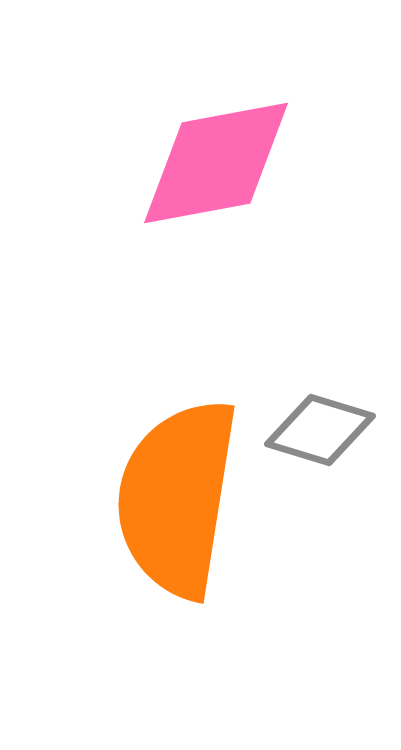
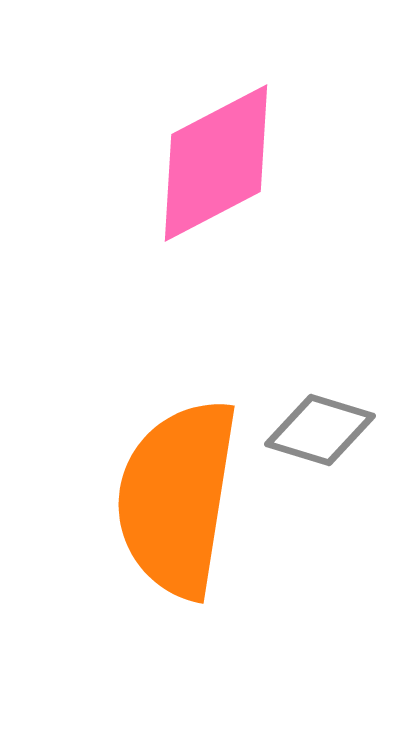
pink diamond: rotated 17 degrees counterclockwise
